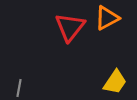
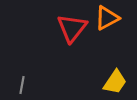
red triangle: moved 2 px right, 1 px down
gray line: moved 3 px right, 3 px up
